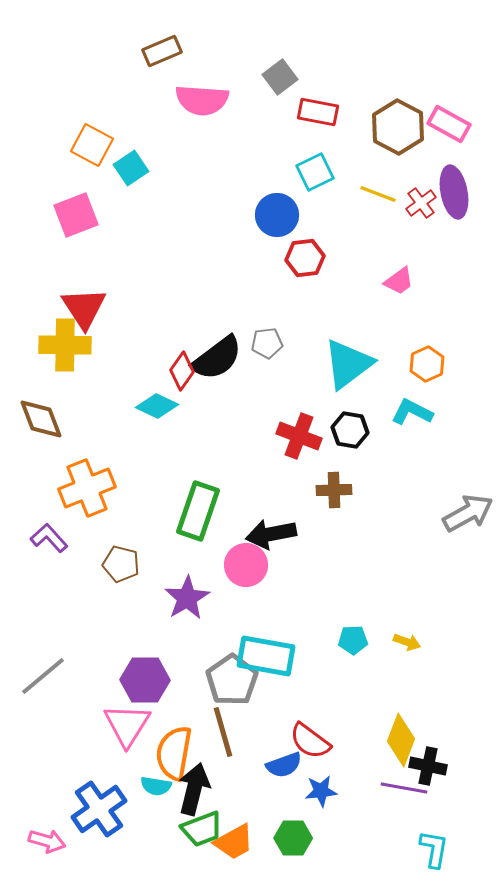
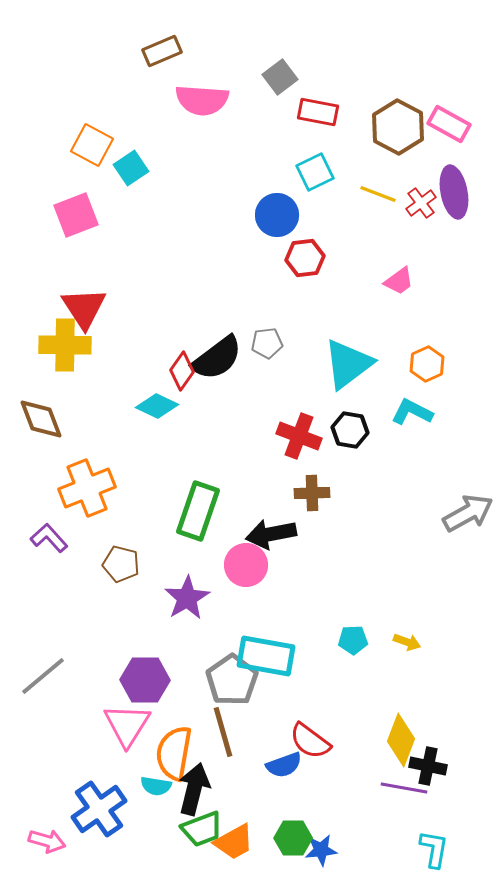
brown cross at (334, 490): moved 22 px left, 3 px down
blue star at (321, 791): moved 59 px down
